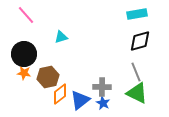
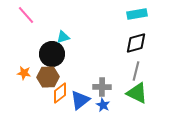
cyan triangle: moved 2 px right
black diamond: moved 4 px left, 2 px down
black circle: moved 28 px right
gray line: moved 1 px up; rotated 36 degrees clockwise
brown hexagon: rotated 10 degrees clockwise
orange diamond: moved 1 px up
blue star: moved 2 px down
